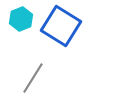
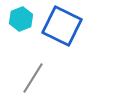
blue square: moved 1 px right; rotated 6 degrees counterclockwise
